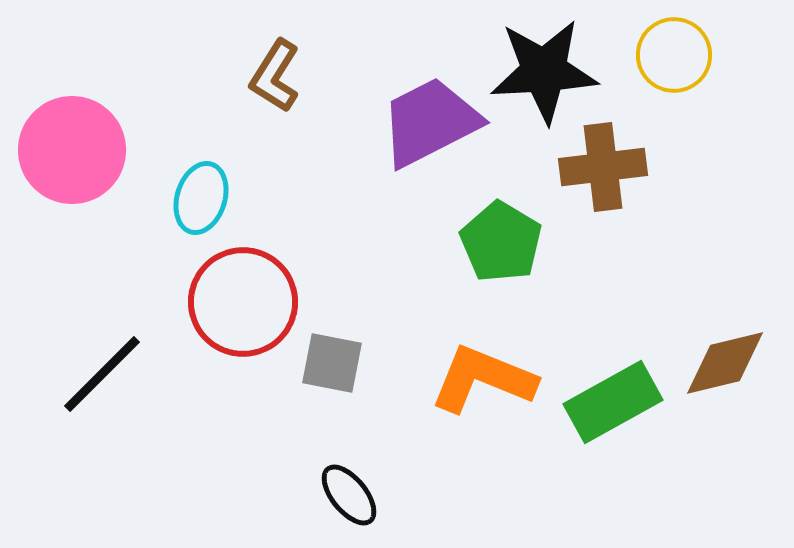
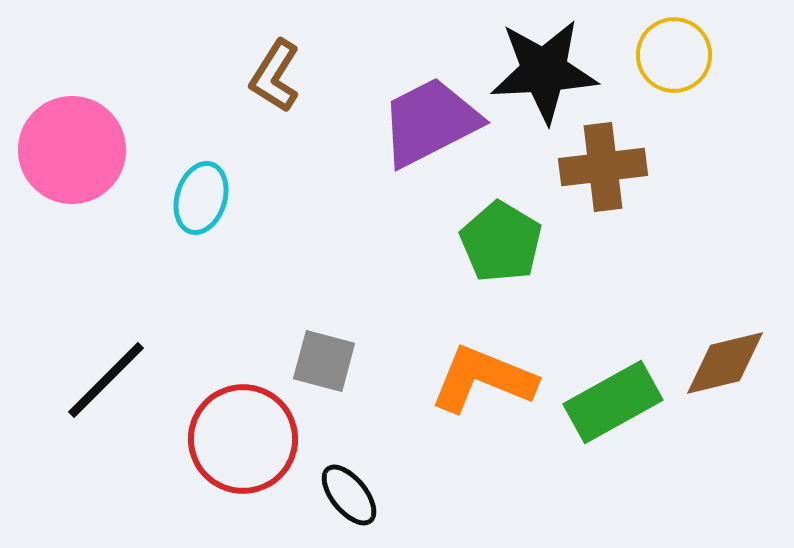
red circle: moved 137 px down
gray square: moved 8 px left, 2 px up; rotated 4 degrees clockwise
black line: moved 4 px right, 6 px down
